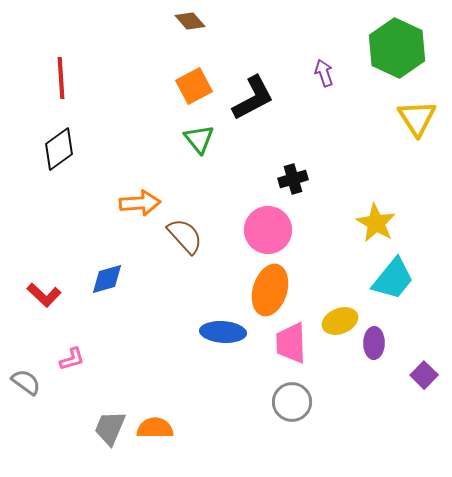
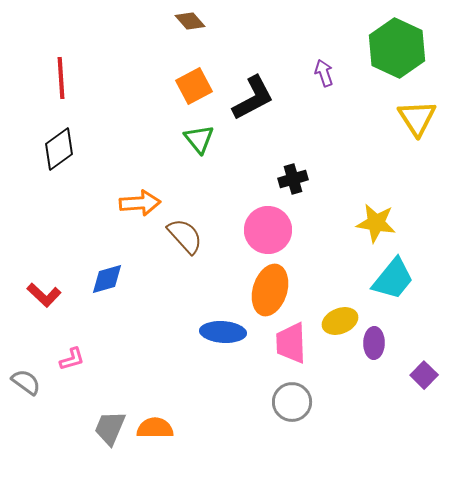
yellow star: rotated 21 degrees counterclockwise
